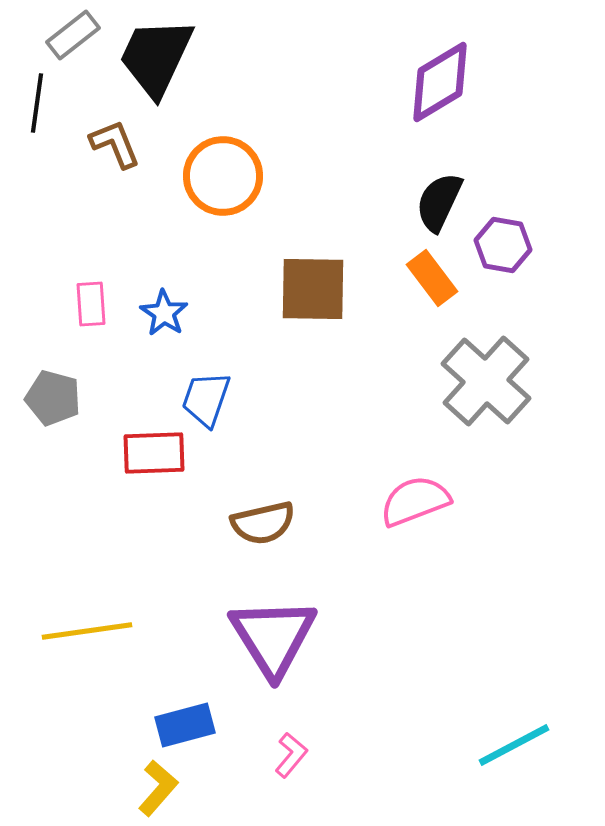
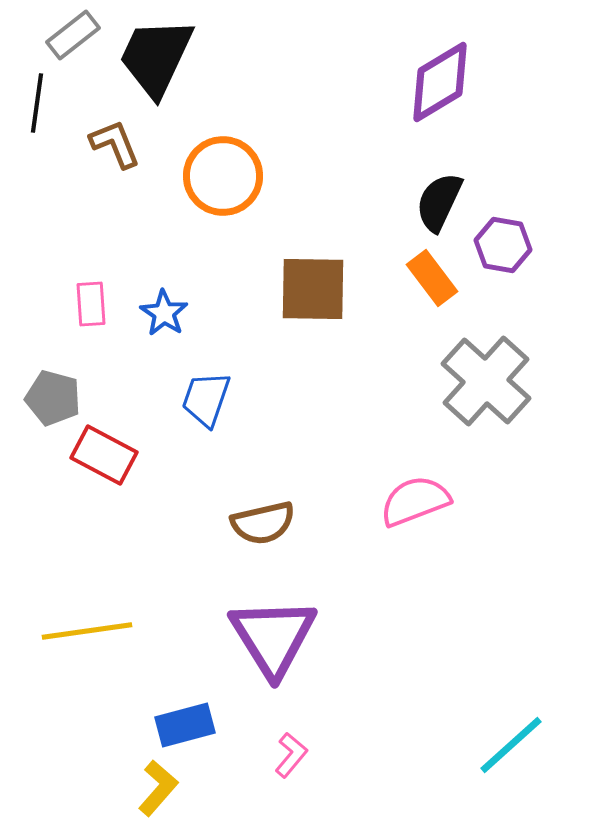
red rectangle: moved 50 px left, 2 px down; rotated 30 degrees clockwise
cyan line: moved 3 px left; rotated 14 degrees counterclockwise
